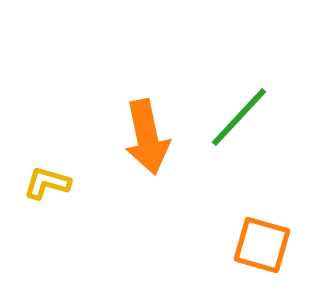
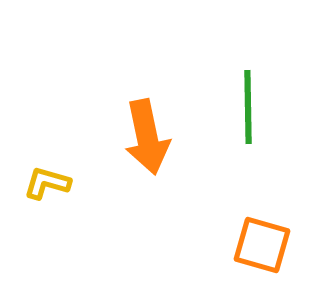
green line: moved 9 px right, 10 px up; rotated 44 degrees counterclockwise
